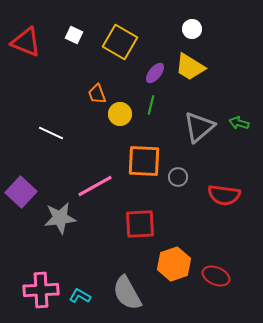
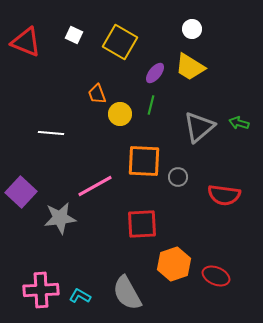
white line: rotated 20 degrees counterclockwise
red square: moved 2 px right
